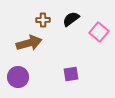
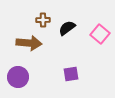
black semicircle: moved 4 px left, 9 px down
pink square: moved 1 px right, 2 px down
brown arrow: rotated 20 degrees clockwise
